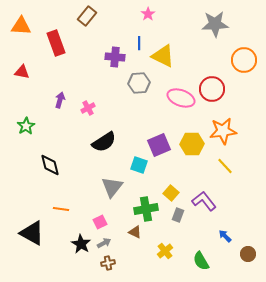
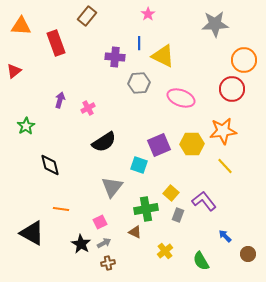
red triangle: moved 8 px left, 1 px up; rotated 49 degrees counterclockwise
red circle: moved 20 px right
